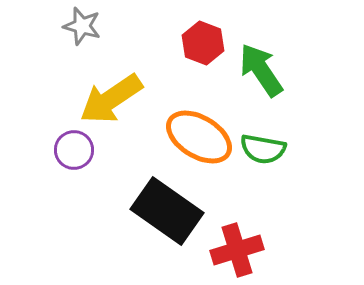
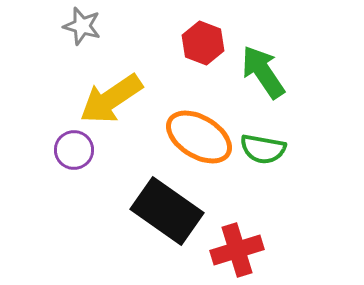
green arrow: moved 2 px right, 2 px down
